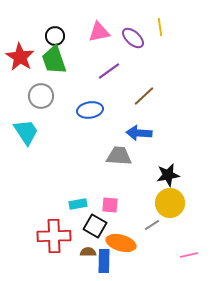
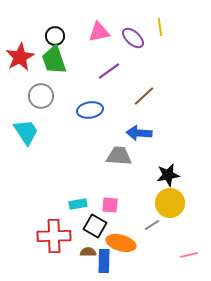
red star: rotated 12 degrees clockwise
